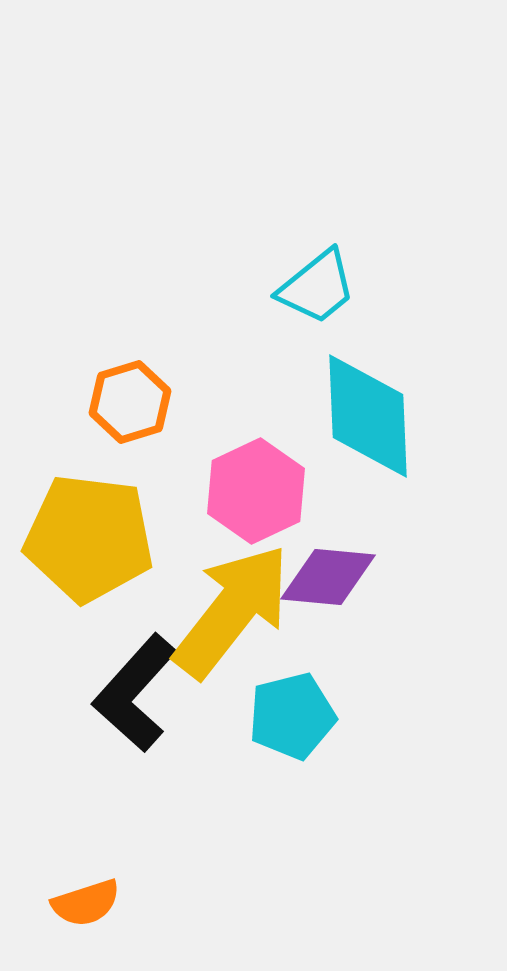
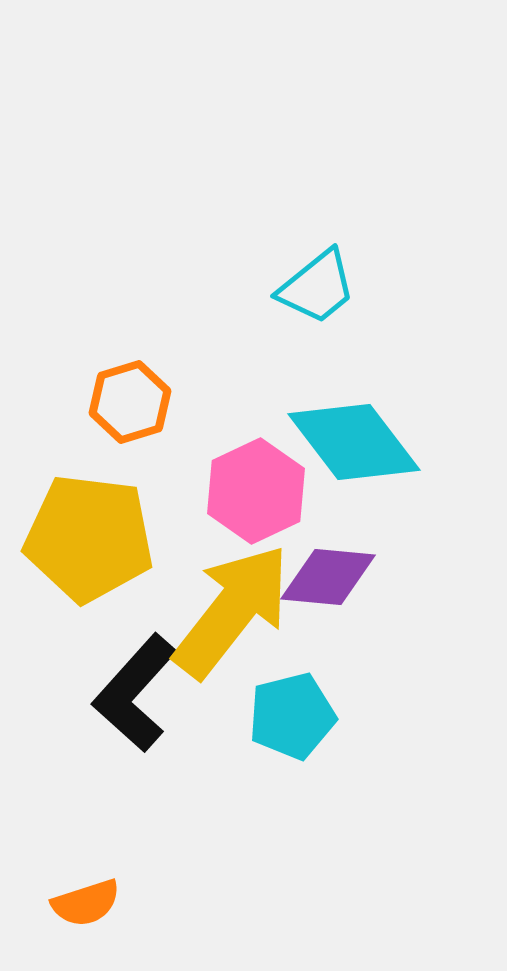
cyan diamond: moved 14 px left, 26 px down; rotated 35 degrees counterclockwise
